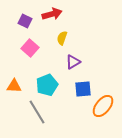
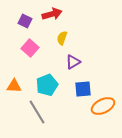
orange ellipse: rotated 25 degrees clockwise
